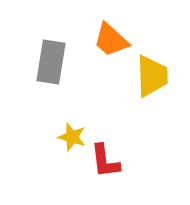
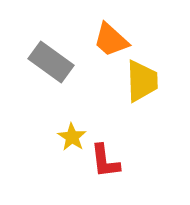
gray rectangle: rotated 63 degrees counterclockwise
yellow trapezoid: moved 10 px left, 5 px down
yellow star: rotated 16 degrees clockwise
